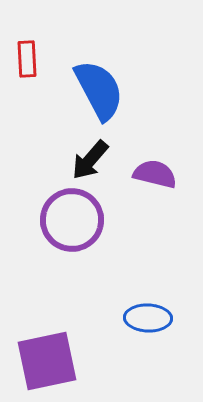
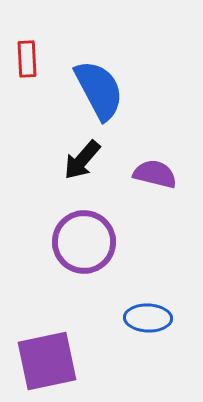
black arrow: moved 8 px left
purple circle: moved 12 px right, 22 px down
